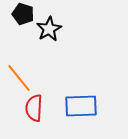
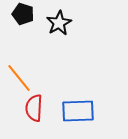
black star: moved 10 px right, 6 px up
blue rectangle: moved 3 px left, 5 px down
